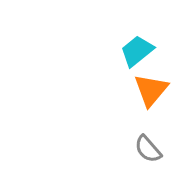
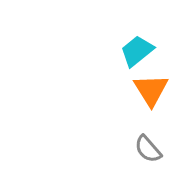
orange triangle: rotated 12 degrees counterclockwise
